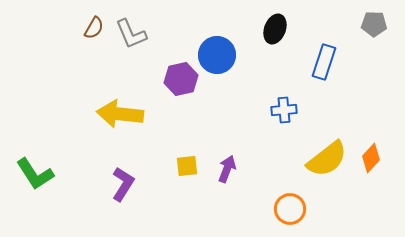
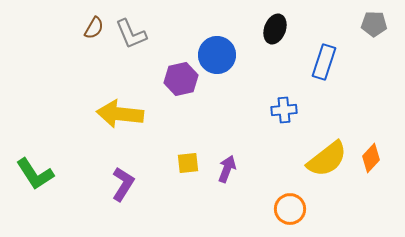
yellow square: moved 1 px right, 3 px up
